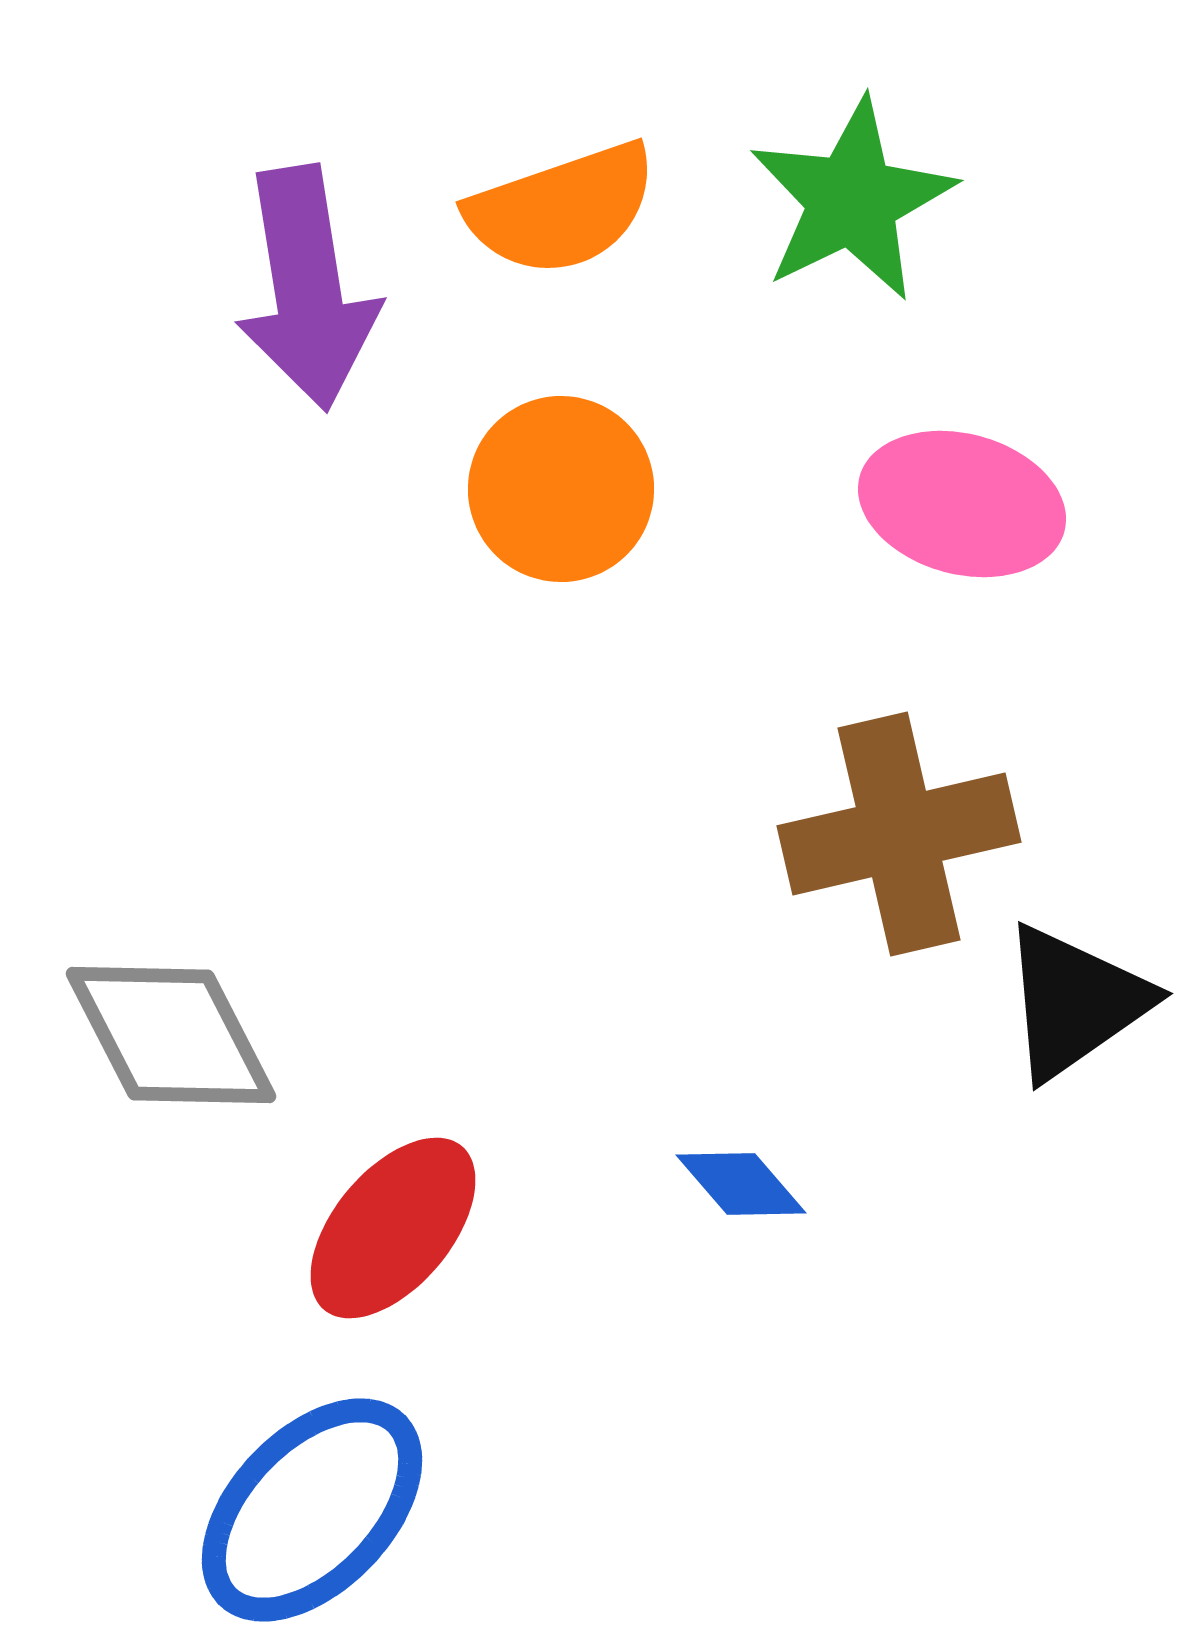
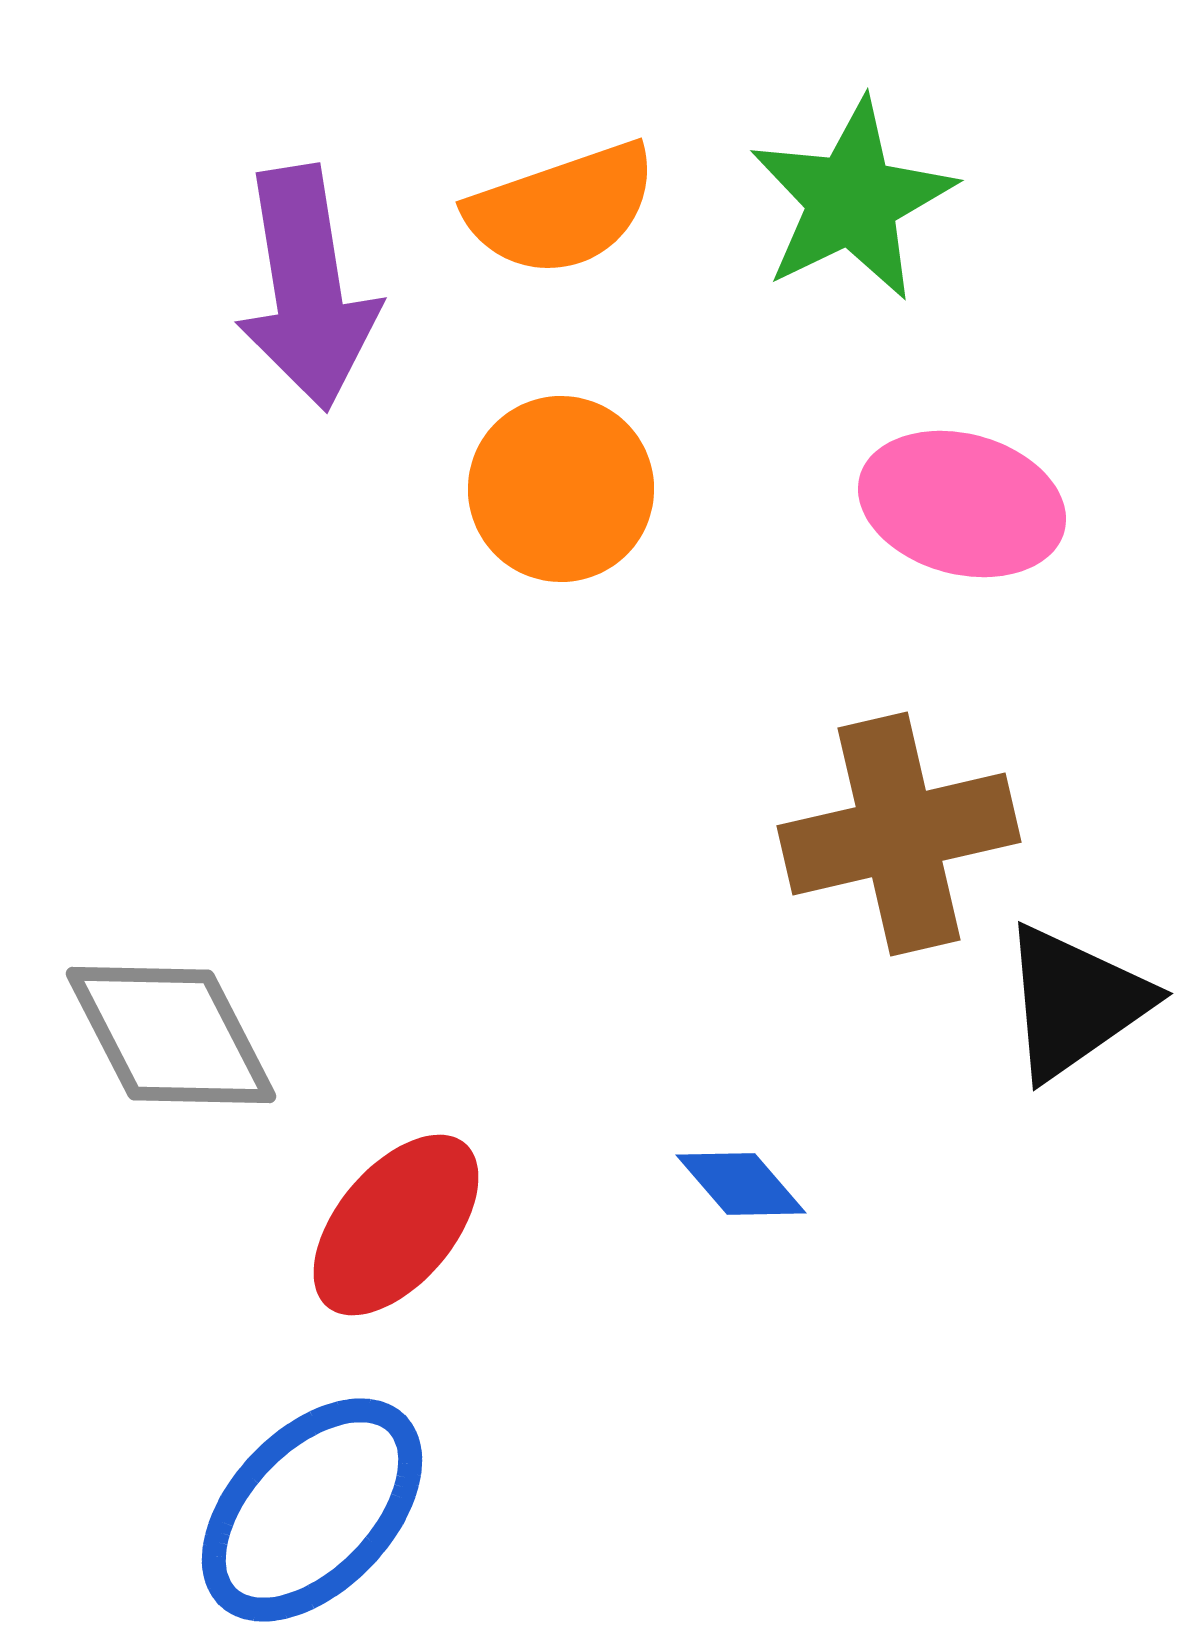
red ellipse: moved 3 px right, 3 px up
